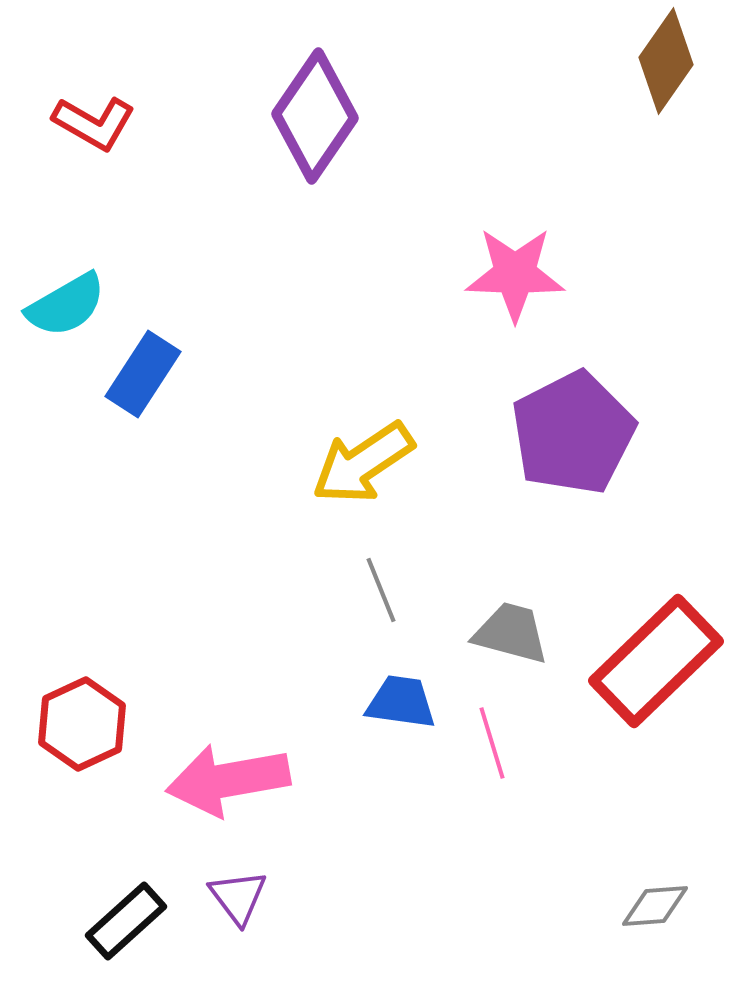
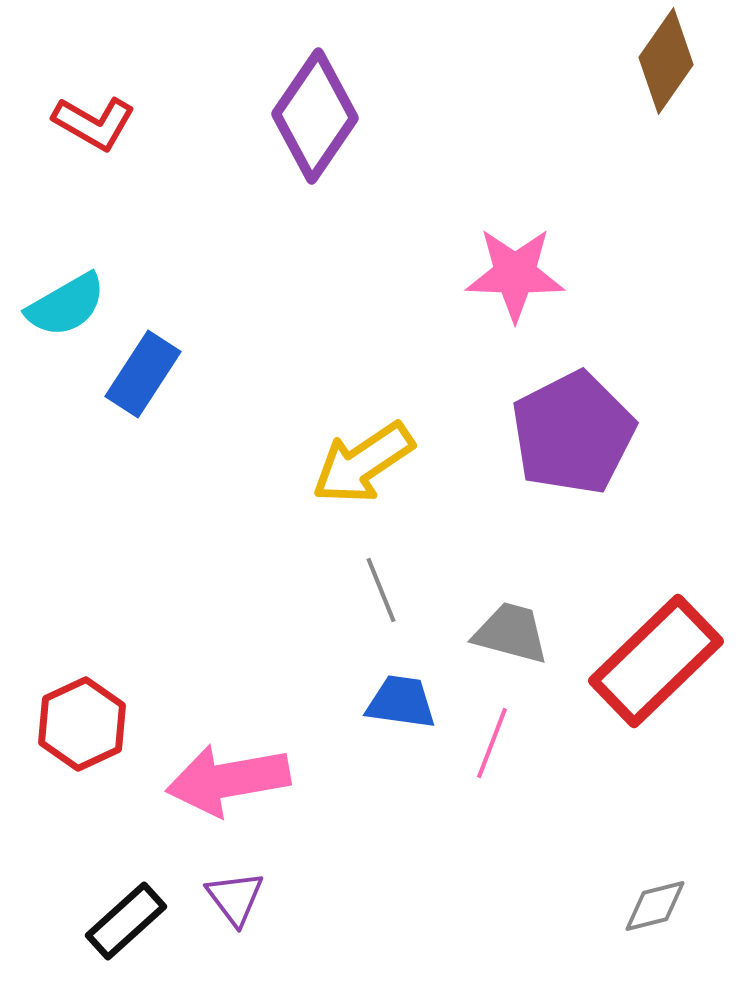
pink line: rotated 38 degrees clockwise
purple triangle: moved 3 px left, 1 px down
gray diamond: rotated 10 degrees counterclockwise
